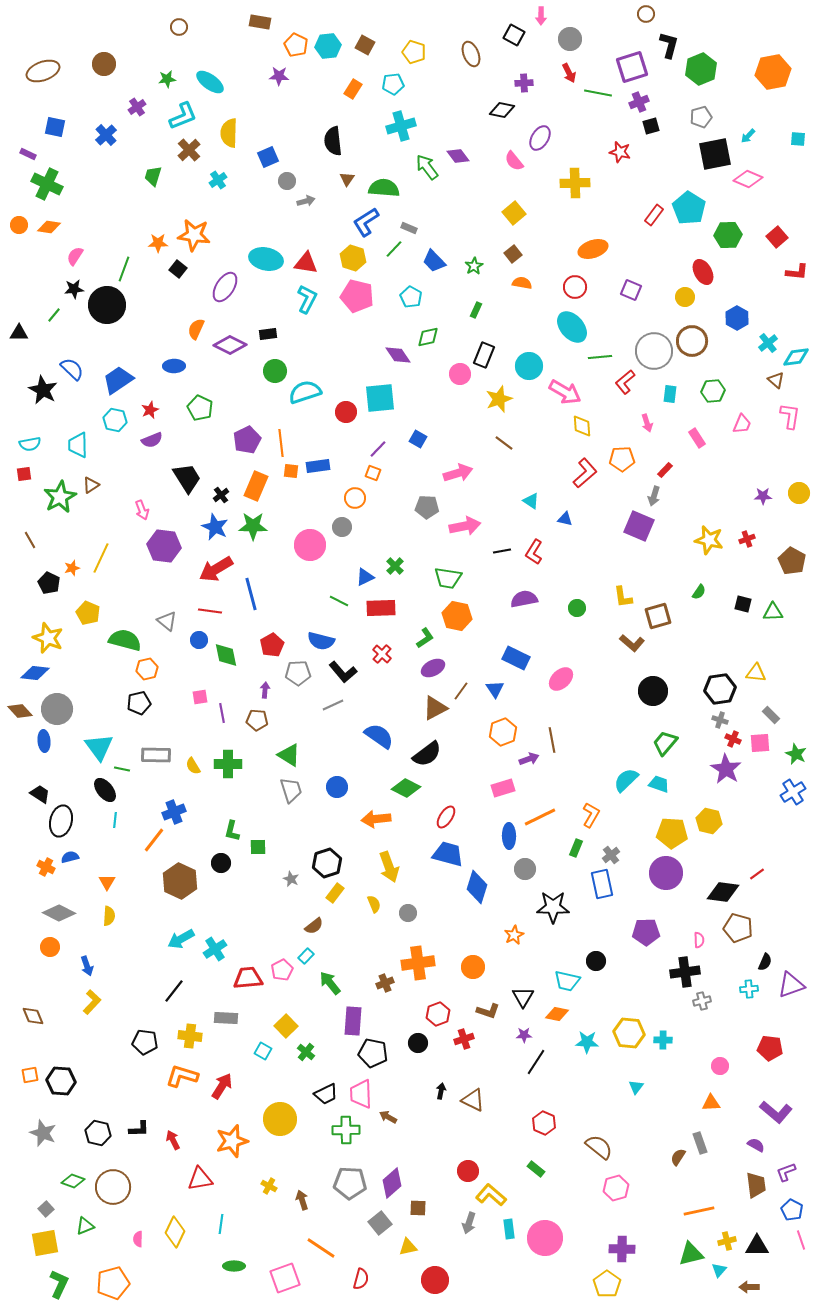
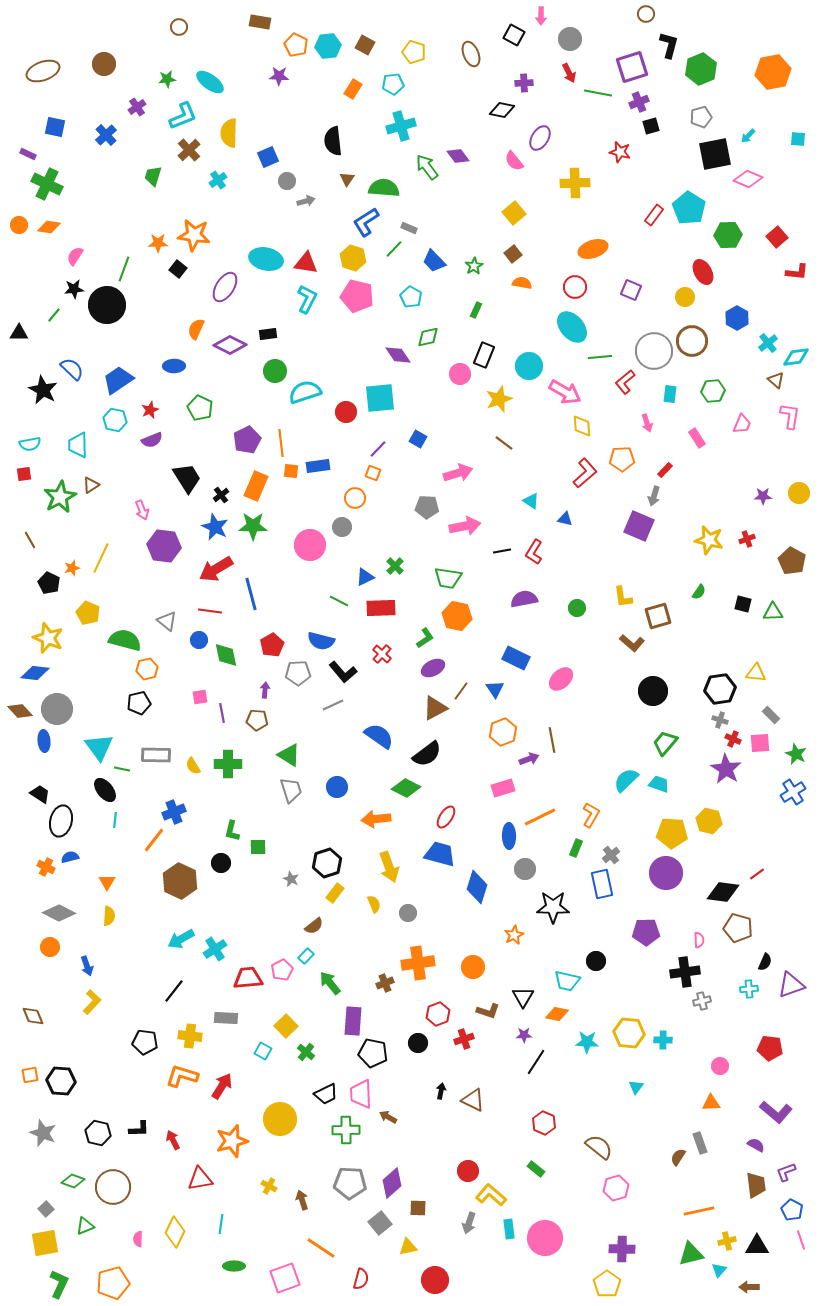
blue trapezoid at (448, 854): moved 8 px left
